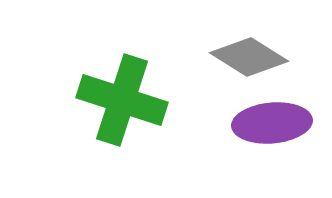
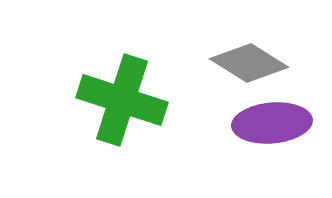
gray diamond: moved 6 px down
